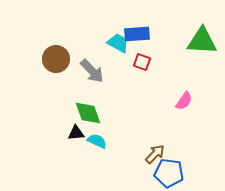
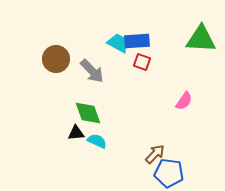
blue rectangle: moved 7 px down
green triangle: moved 1 px left, 2 px up
